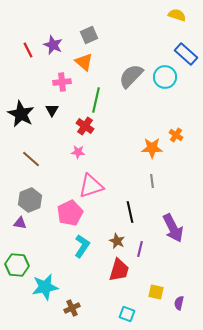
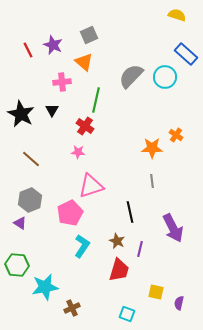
purple triangle: rotated 24 degrees clockwise
